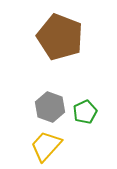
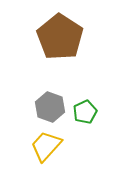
brown pentagon: rotated 12 degrees clockwise
